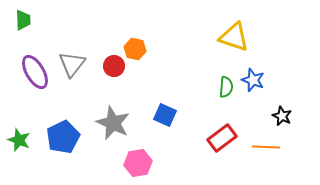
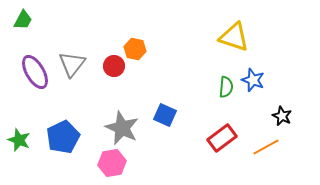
green trapezoid: rotated 30 degrees clockwise
gray star: moved 9 px right, 5 px down
orange line: rotated 32 degrees counterclockwise
pink hexagon: moved 26 px left
